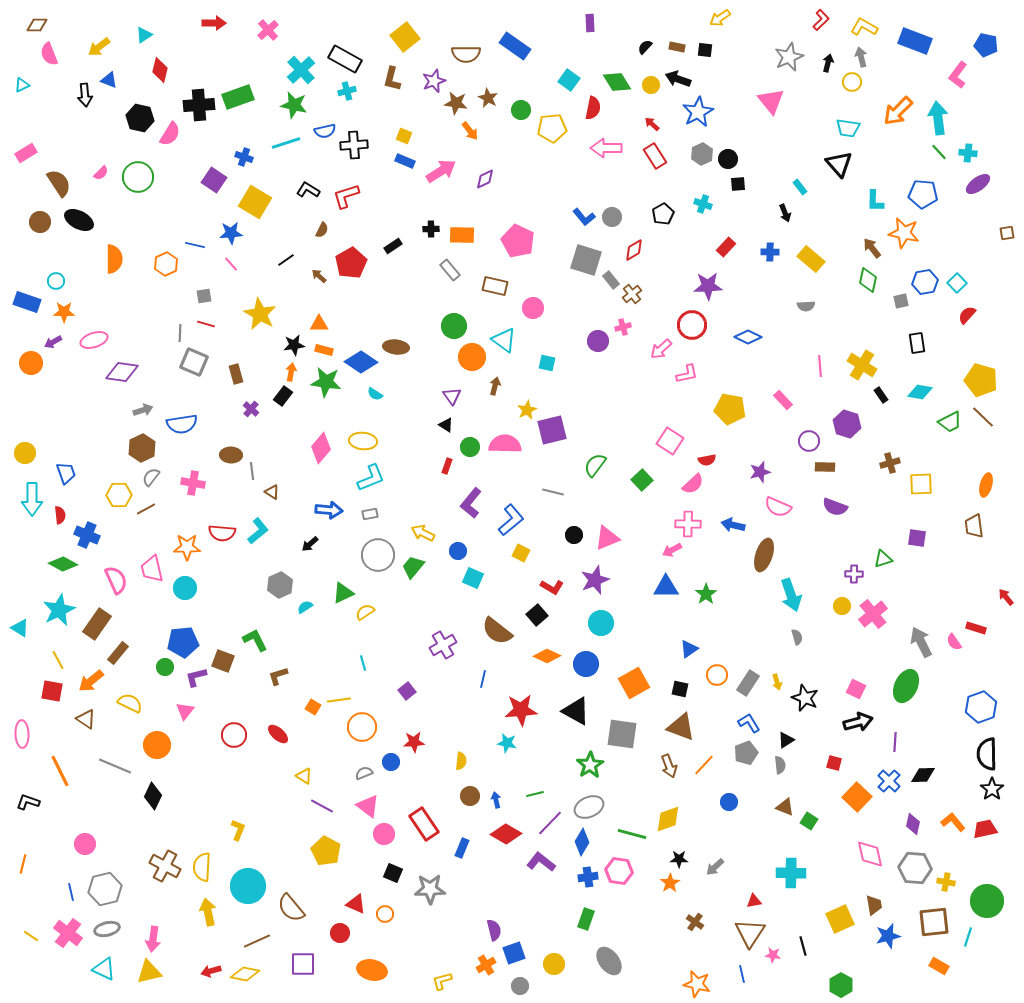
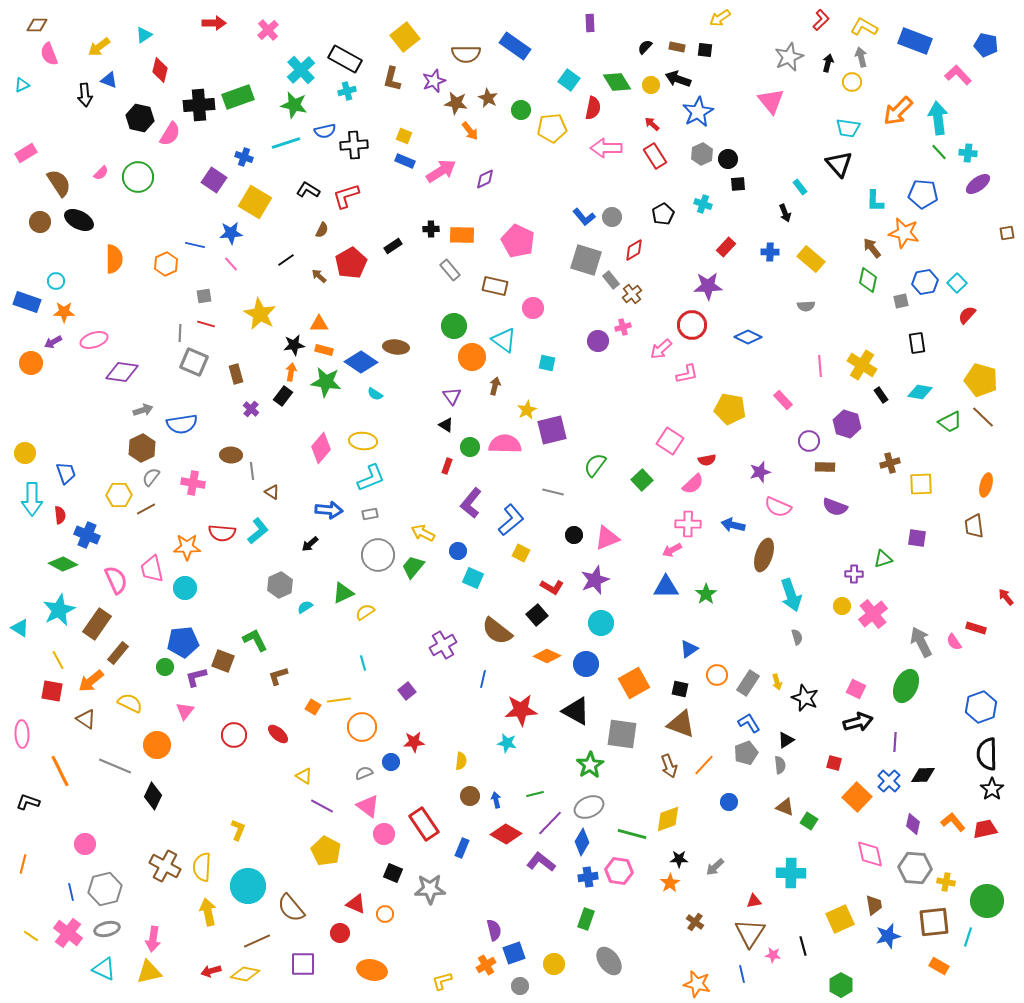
pink L-shape at (958, 75): rotated 100 degrees clockwise
brown triangle at (681, 727): moved 3 px up
